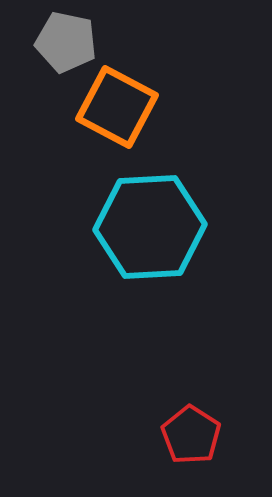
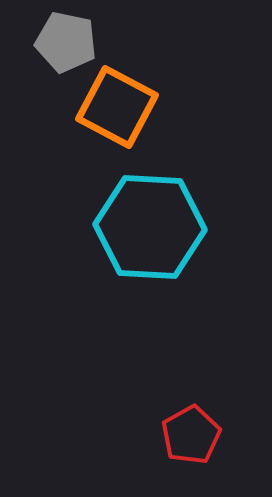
cyan hexagon: rotated 6 degrees clockwise
red pentagon: rotated 10 degrees clockwise
